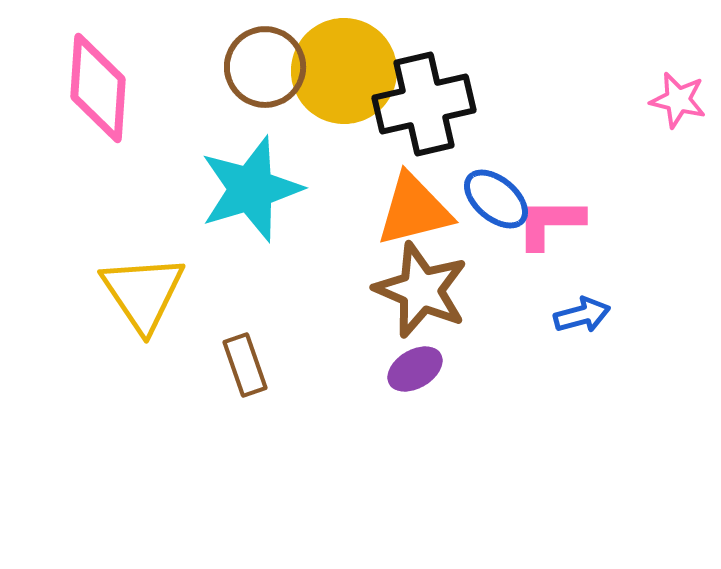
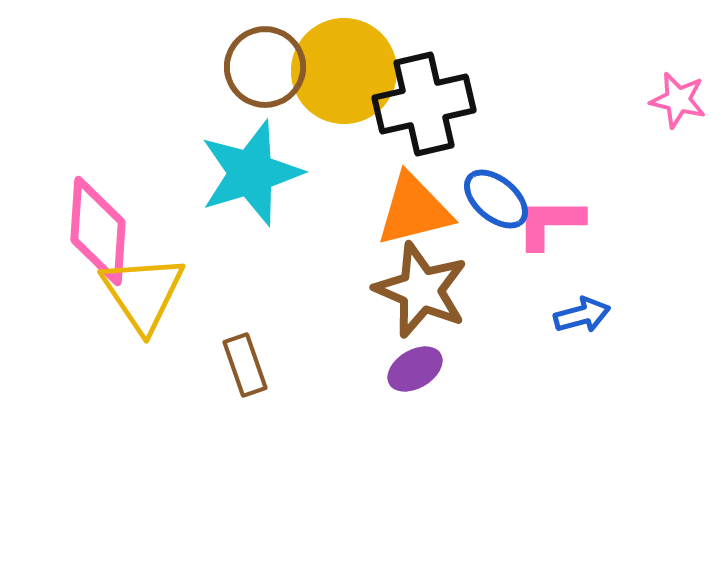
pink diamond: moved 143 px down
cyan star: moved 16 px up
